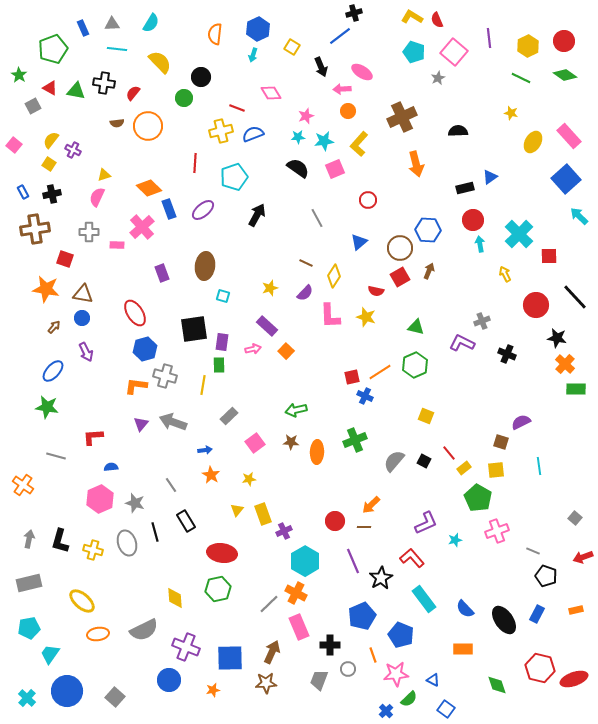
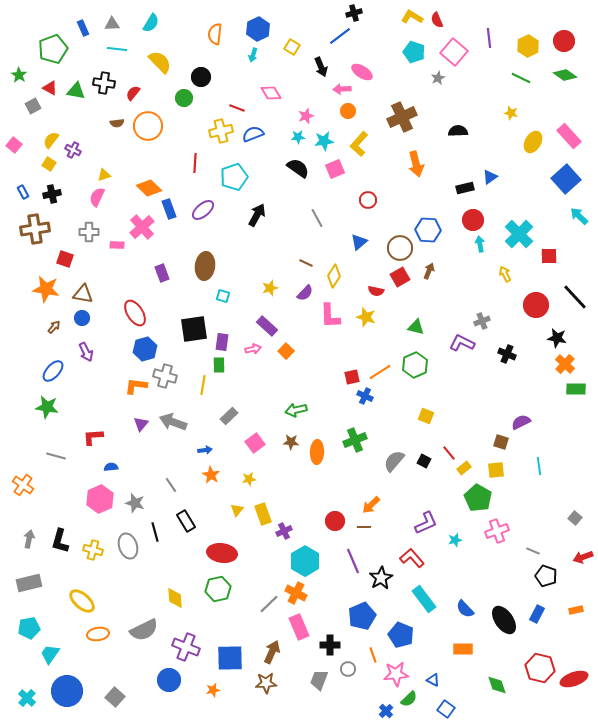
gray ellipse at (127, 543): moved 1 px right, 3 px down
